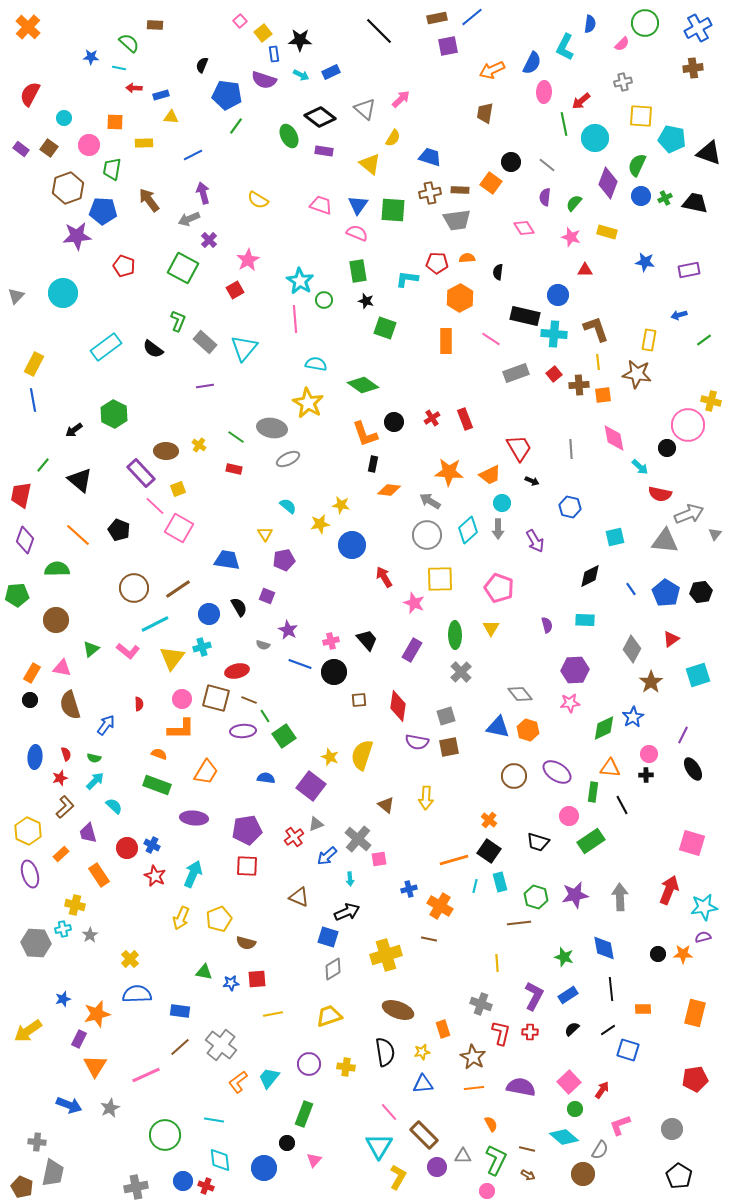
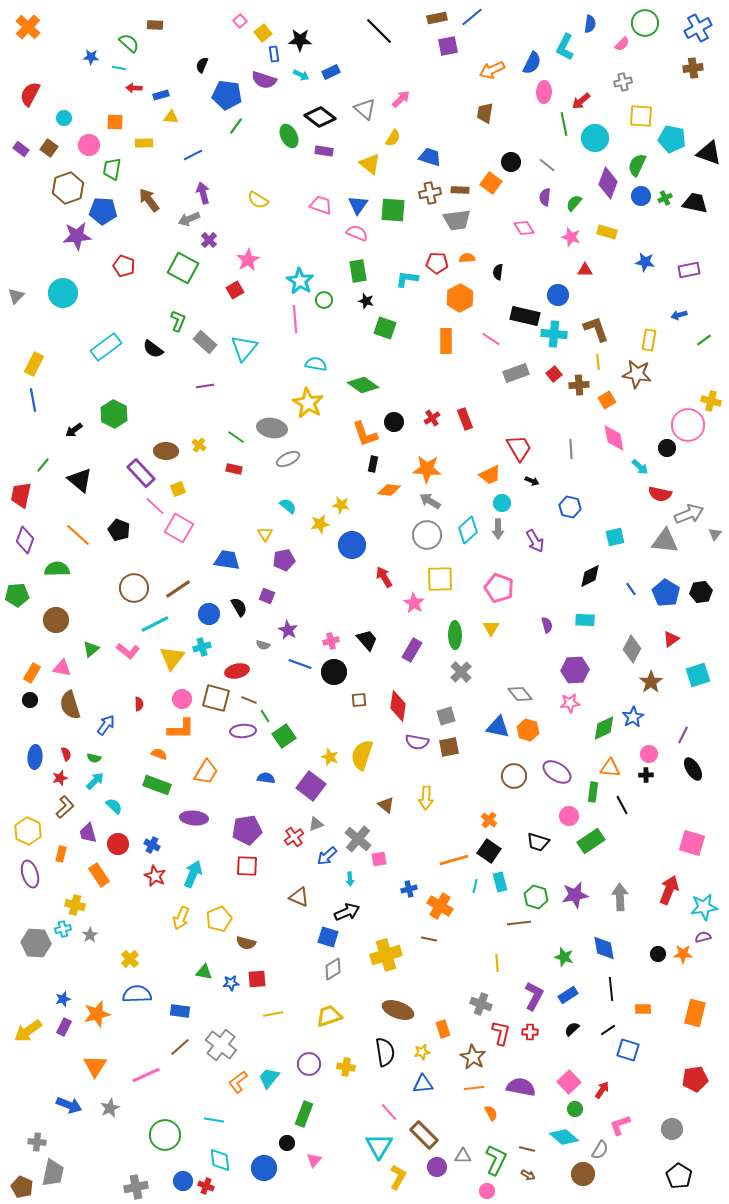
orange square at (603, 395): moved 4 px right, 5 px down; rotated 24 degrees counterclockwise
orange star at (449, 472): moved 22 px left, 3 px up
pink star at (414, 603): rotated 10 degrees clockwise
red circle at (127, 848): moved 9 px left, 4 px up
orange rectangle at (61, 854): rotated 35 degrees counterclockwise
purple rectangle at (79, 1039): moved 15 px left, 12 px up
orange semicircle at (491, 1124): moved 11 px up
